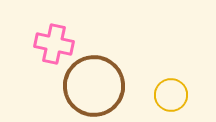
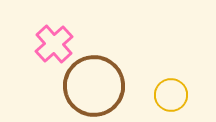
pink cross: rotated 36 degrees clockwise
